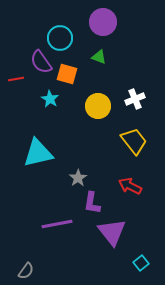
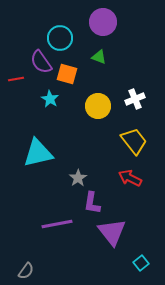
red arrow: moved 8 px up
